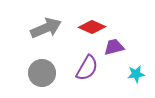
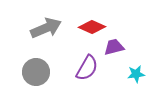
gray circle: moved 6 px left, 1 px up
